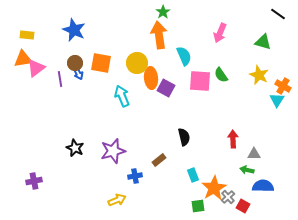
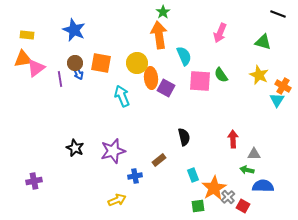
black line: rotated 14 degrees counterclockwise
